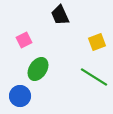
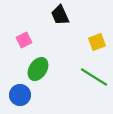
blue circle: moved 1 px up
